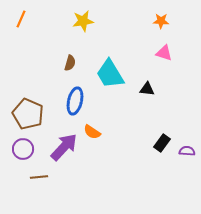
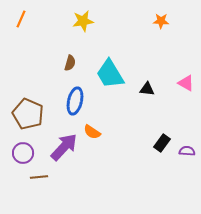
pink triangle: moved 22 px right, 30 px down; rotated 12 degrees clockwise
purple circle: moved 4 px down
